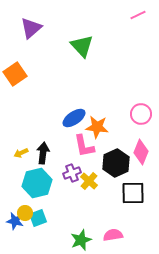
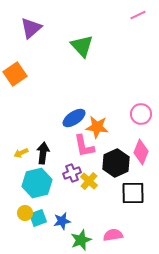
blue star: moved 47 px right; rotated 24 degrees counterclockwise
